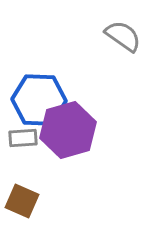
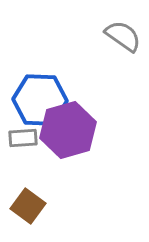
blue hexagon: moved 1 px right
brown square: moved 6 px right, 5 px down; rotated 12 degrees clockwise
